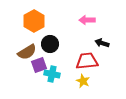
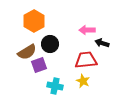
pink arrow: moved 10 px down
red trapezoid: moved 1 px left, 1 px up
cyan cross: moved 3 px right, 12 px down
